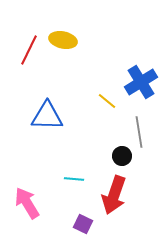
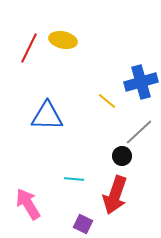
red line: moved 2 px up
blue cross: rotated 16 degrees clockwise
gray line: rotated 56 degrees clockwise
red arrow: moved 1 px right
pink arrow: moved 1 px right, 1 px down
